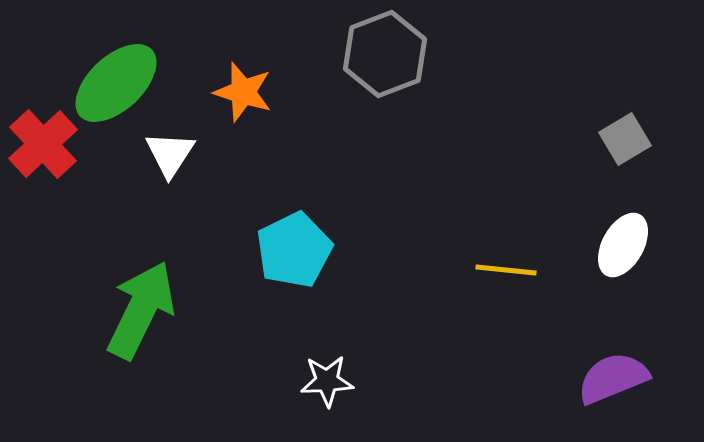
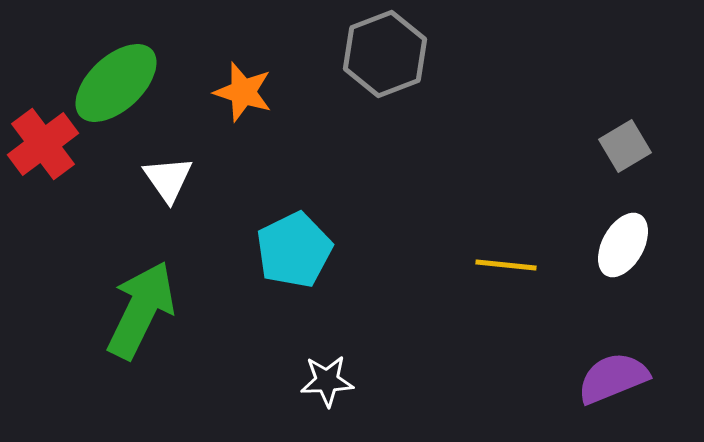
gray square: moved 7 px down
red cross: rotated 6 degrees clockwise
white triangle: moved 2 px left, 25 px down; rotated 8 degrees counterclockwise
yellow line: moved 5 px up
